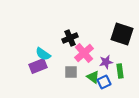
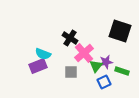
black square: moved 2 px left, 3 px up
black cross: rotated 35 degrees counterclockwise
cyan semicircle: rotated 14 degrees counterclockwise
green rectangle: moved 2 px right; rotated 64 degrees counterclockwise
green triangle: moved 3 px right, 11 px up; rotated 32 degrees clockwise
